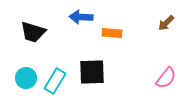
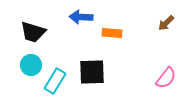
cyan circle: moved 5 px right, 13 px up
